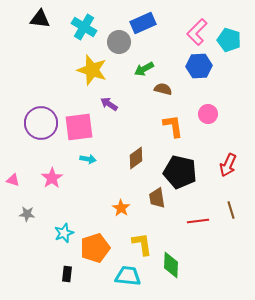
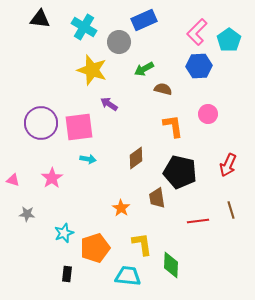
blue rectangle: moved 1 px right, 3 px up
cyan pentagon: rotated 20 degrees clockwise
